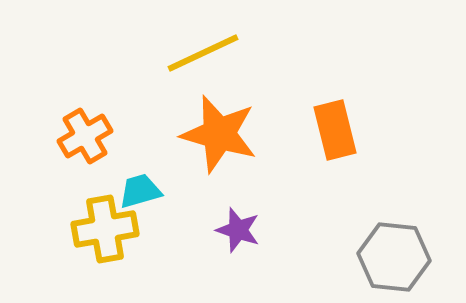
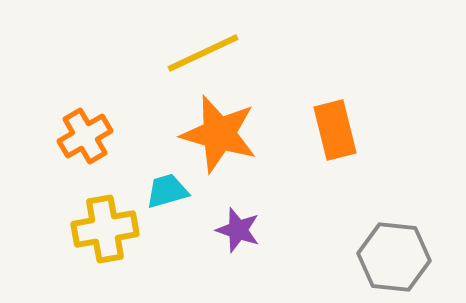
cyan trapezoid: moved 27 px right
